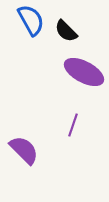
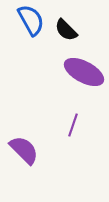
black semicircle: moved 1 px up
